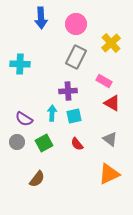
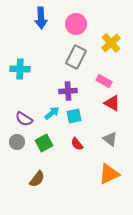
cyan cross: moved 5 px down
cyan arrow: rotated 49 degrees clockwise
